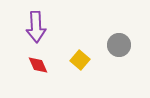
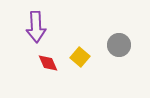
yellow square: moved 3 px up
red diamond: moved 10 px right, 2 px up
